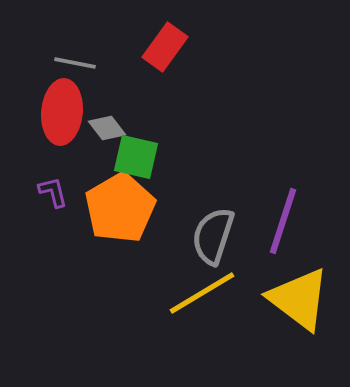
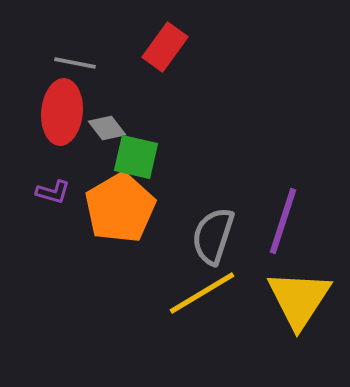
purple L-shape: rotated 120 degrees clockwise
yellow triangle: rotated 26 degrees clockwise
